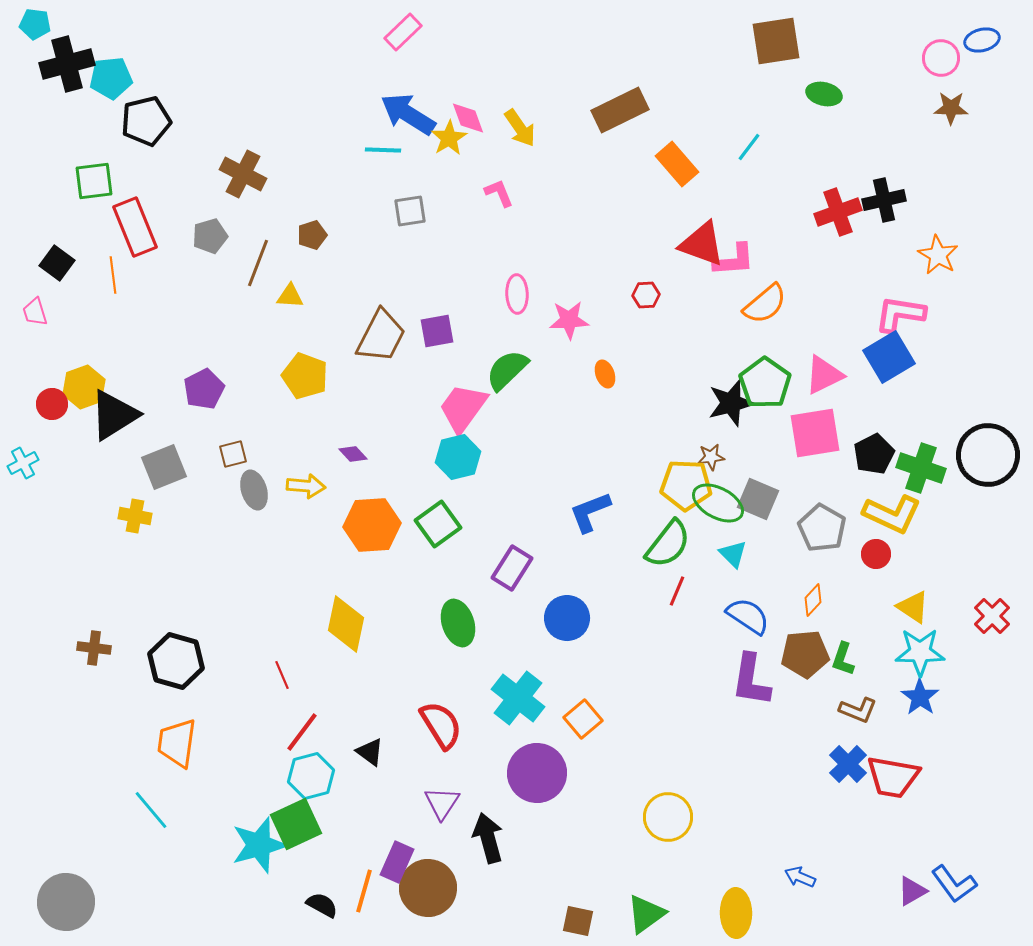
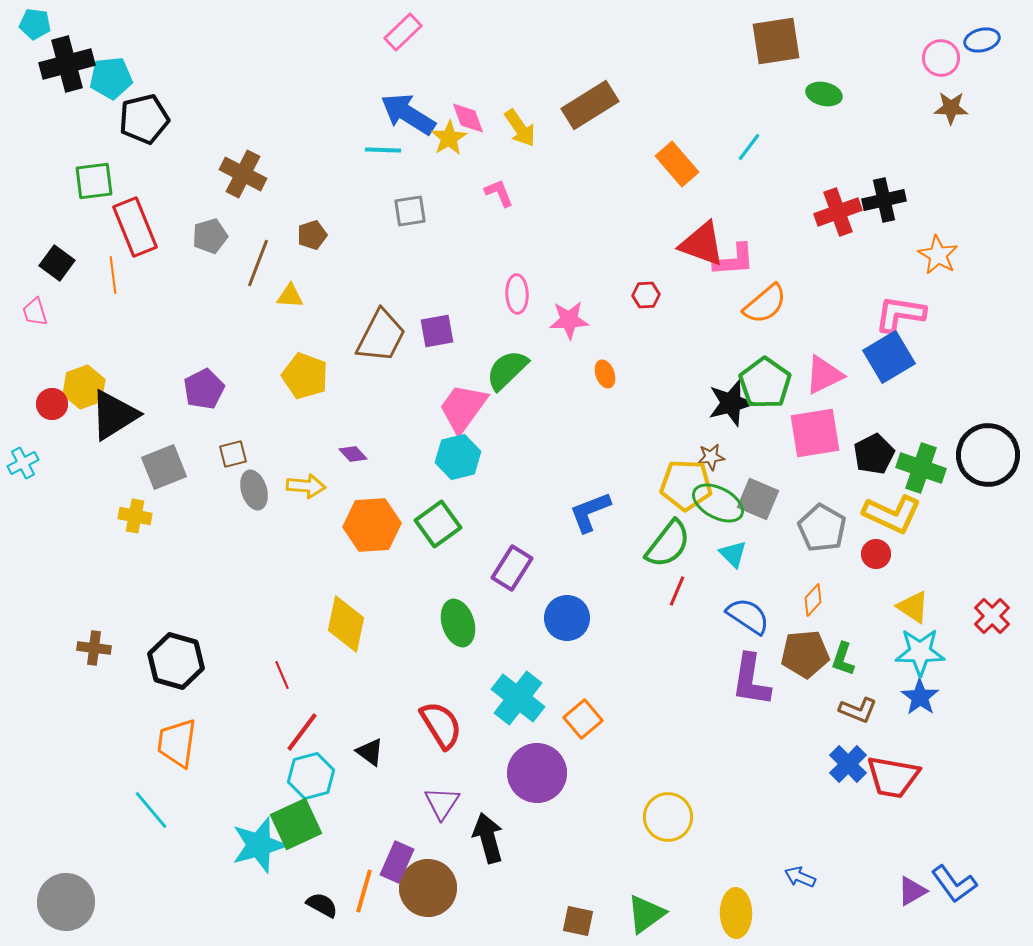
brown rectangle at (620, 110): moved 30 px left, 5 px up; rotated 6 degrees counterclockwise
black pentagon at (146, 121): moved 2 px left, 2 px up
